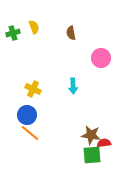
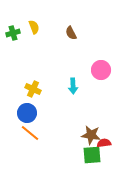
brown semicircle: rotated 16 degrees counterclockwise
pink circle: moved 12 px down
blue circle: moved 2 px up
